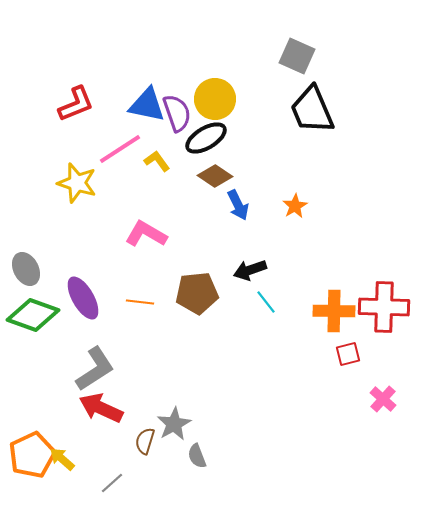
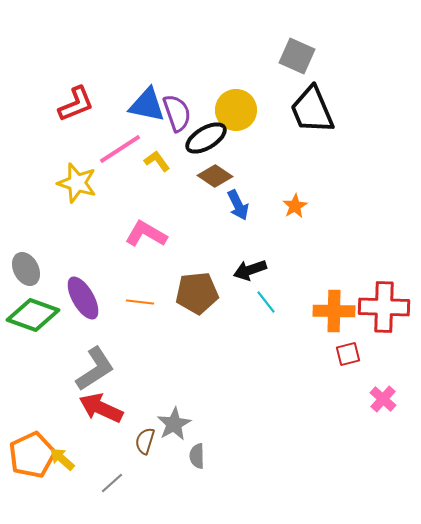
yellow circle: moved 21 px right, 11 px down
gray semicircle: rotated 20 degrees clockwise
